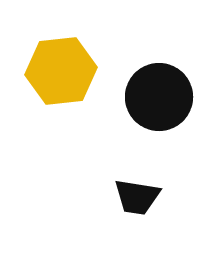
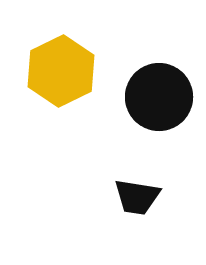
yellow hexagon: rotated 20 degrees counterclockwise
